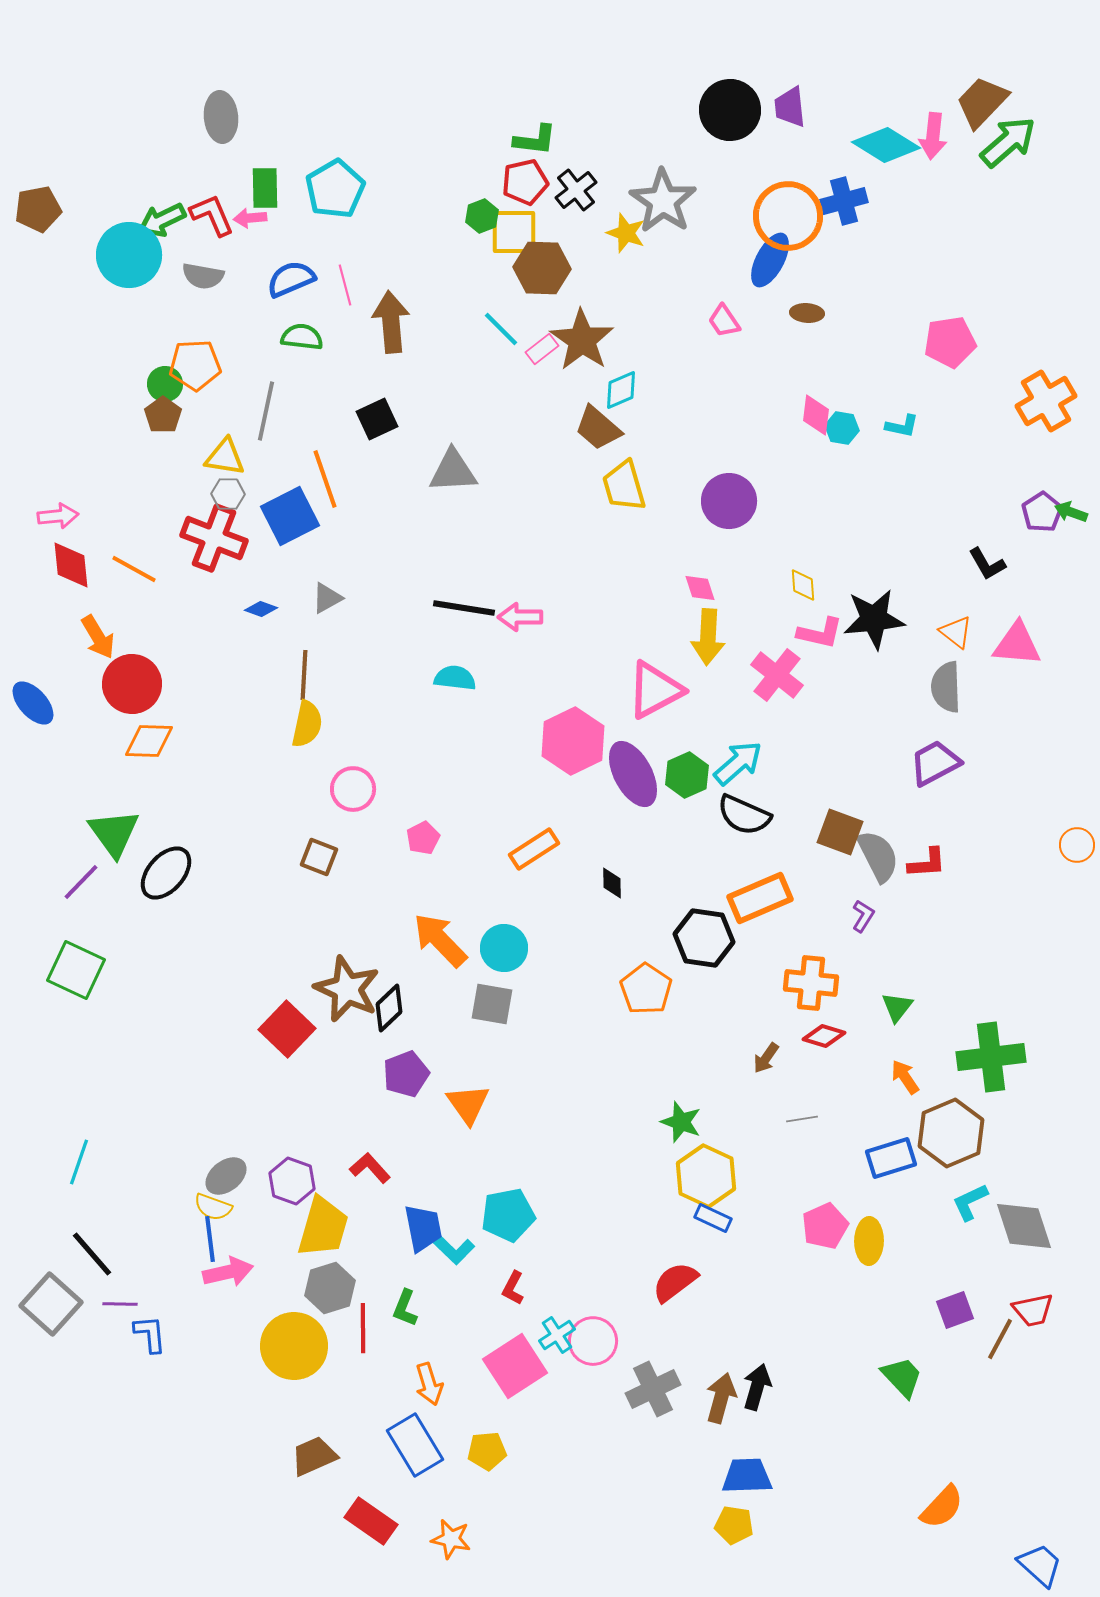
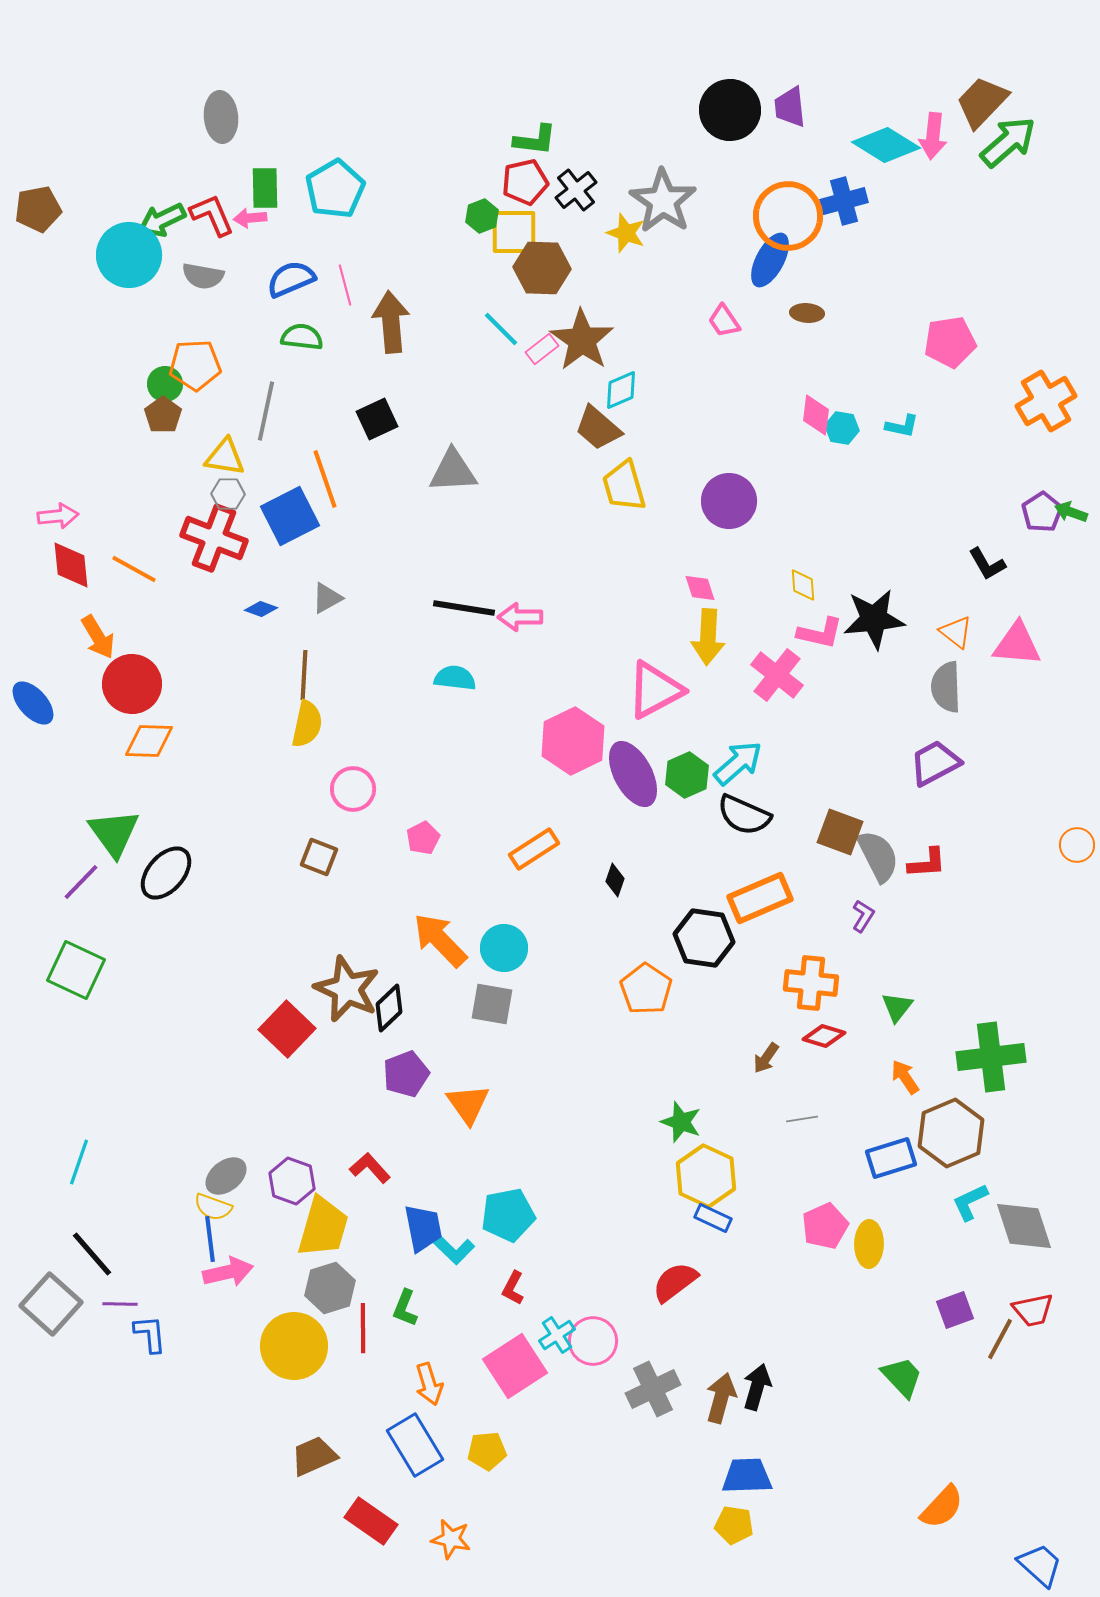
black diamond at (612, 883): moved 3 px right, 3 px up; rotated 20 degrees clockwise
yellow ellipse at (869, 1241): moved 3 px down
